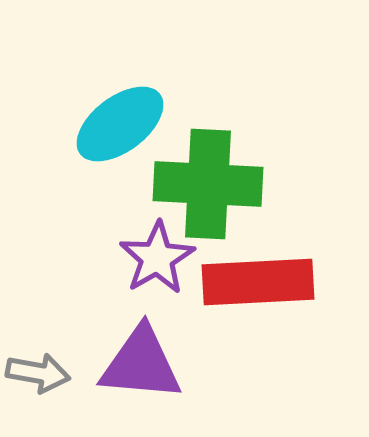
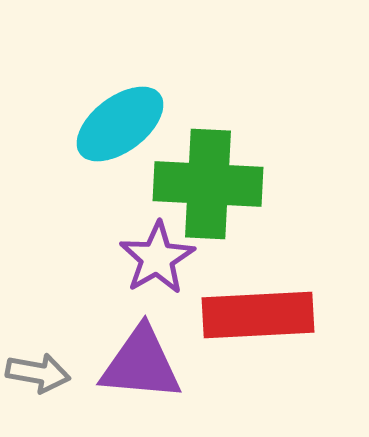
red rectangle: moved 33 px down
